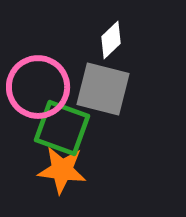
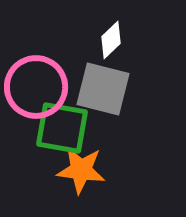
pink circle: moved 2 px left
green square: rotated 10 degrees counterclockwise
orange star: moved 19 px right
